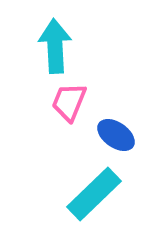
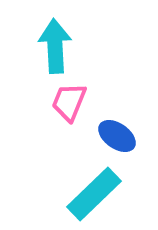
blue ellipse: moved 1 px right, 1 px down
